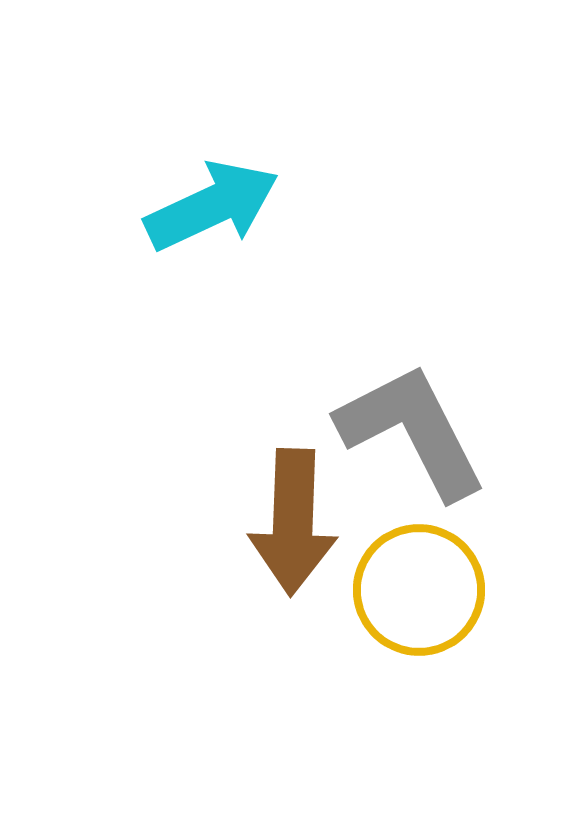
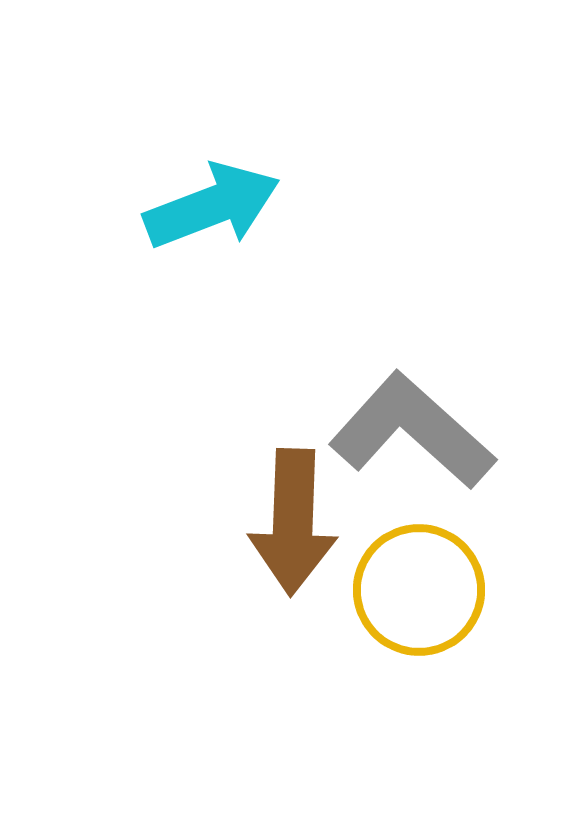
cyan arrow: rotated 4 degrees clockwise
gray L-shape: rotated 21 degrees counterclockwise
